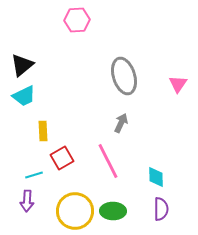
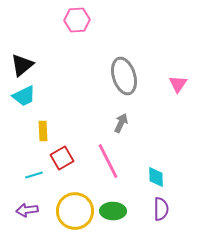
purple arrow: moved 9 px down; rotated 80 degrees clockwise
